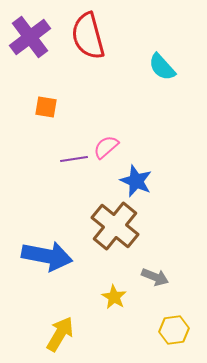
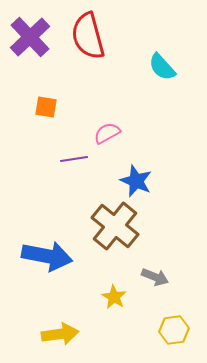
purple cross: rotated 6 degrees counterclockwise
pink semicircle: moved 1 px right, 14 px up; rotated 12 degrees clockwise
yellow arrow: rotated 51 degrees clockwise
